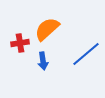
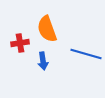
orange semicircle: rotated 68 degrees counterclockwise
blue line: rotated 56 degrees clockwise
